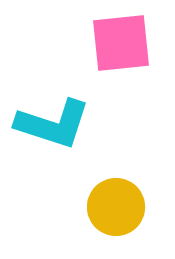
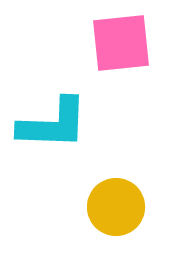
cyan L-shape: rotated 16 degrees counterclockwise
